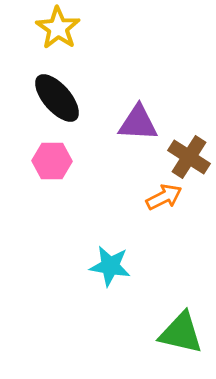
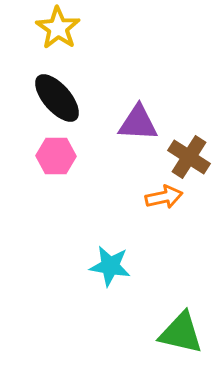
pink hexagon: moved 4 px right, 5 px up
orange arrow: rotated 15 degrees clockwise
